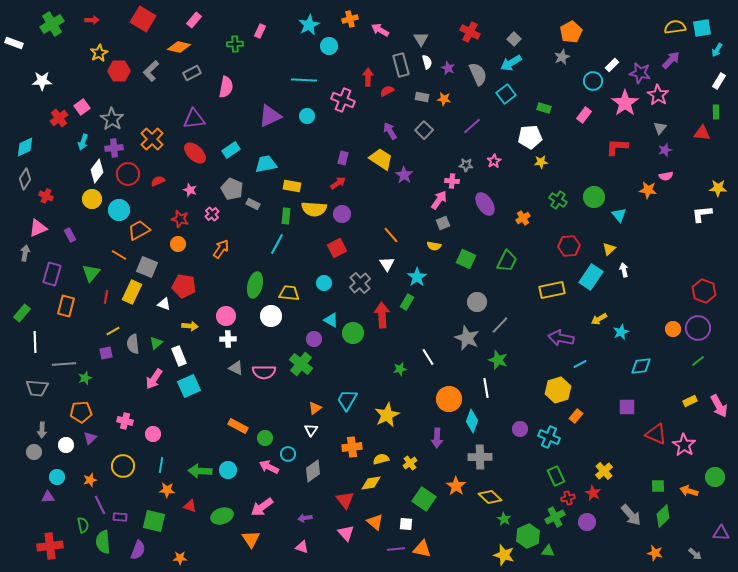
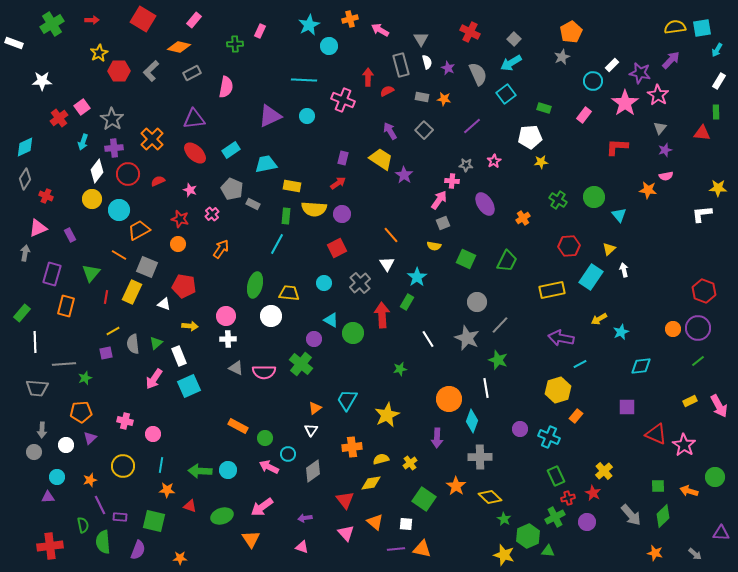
white line at (428, 357): moved 18 px up
